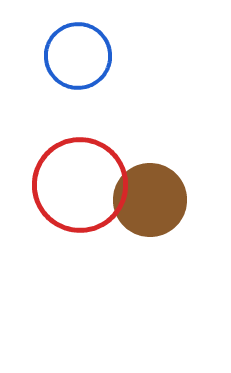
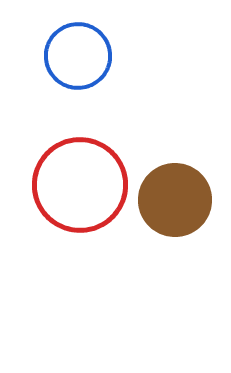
brown circle: moved 25 px right
